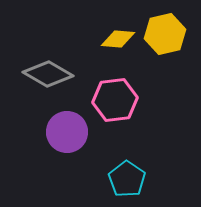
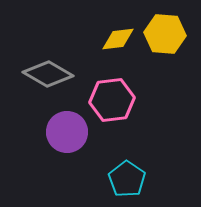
yellow hexagon: rotated 18 degrees clockwise
yellow diamond: rotated 12 degrees counterclockwise
pink hexagon: moved 3 px left
